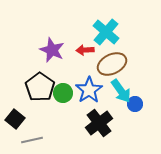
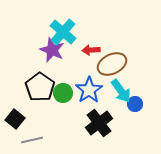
cyan cross: moved 43 px left
red arrow: moved 6 px right
